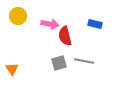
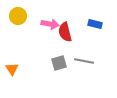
red semicircle: moved 4 px up
